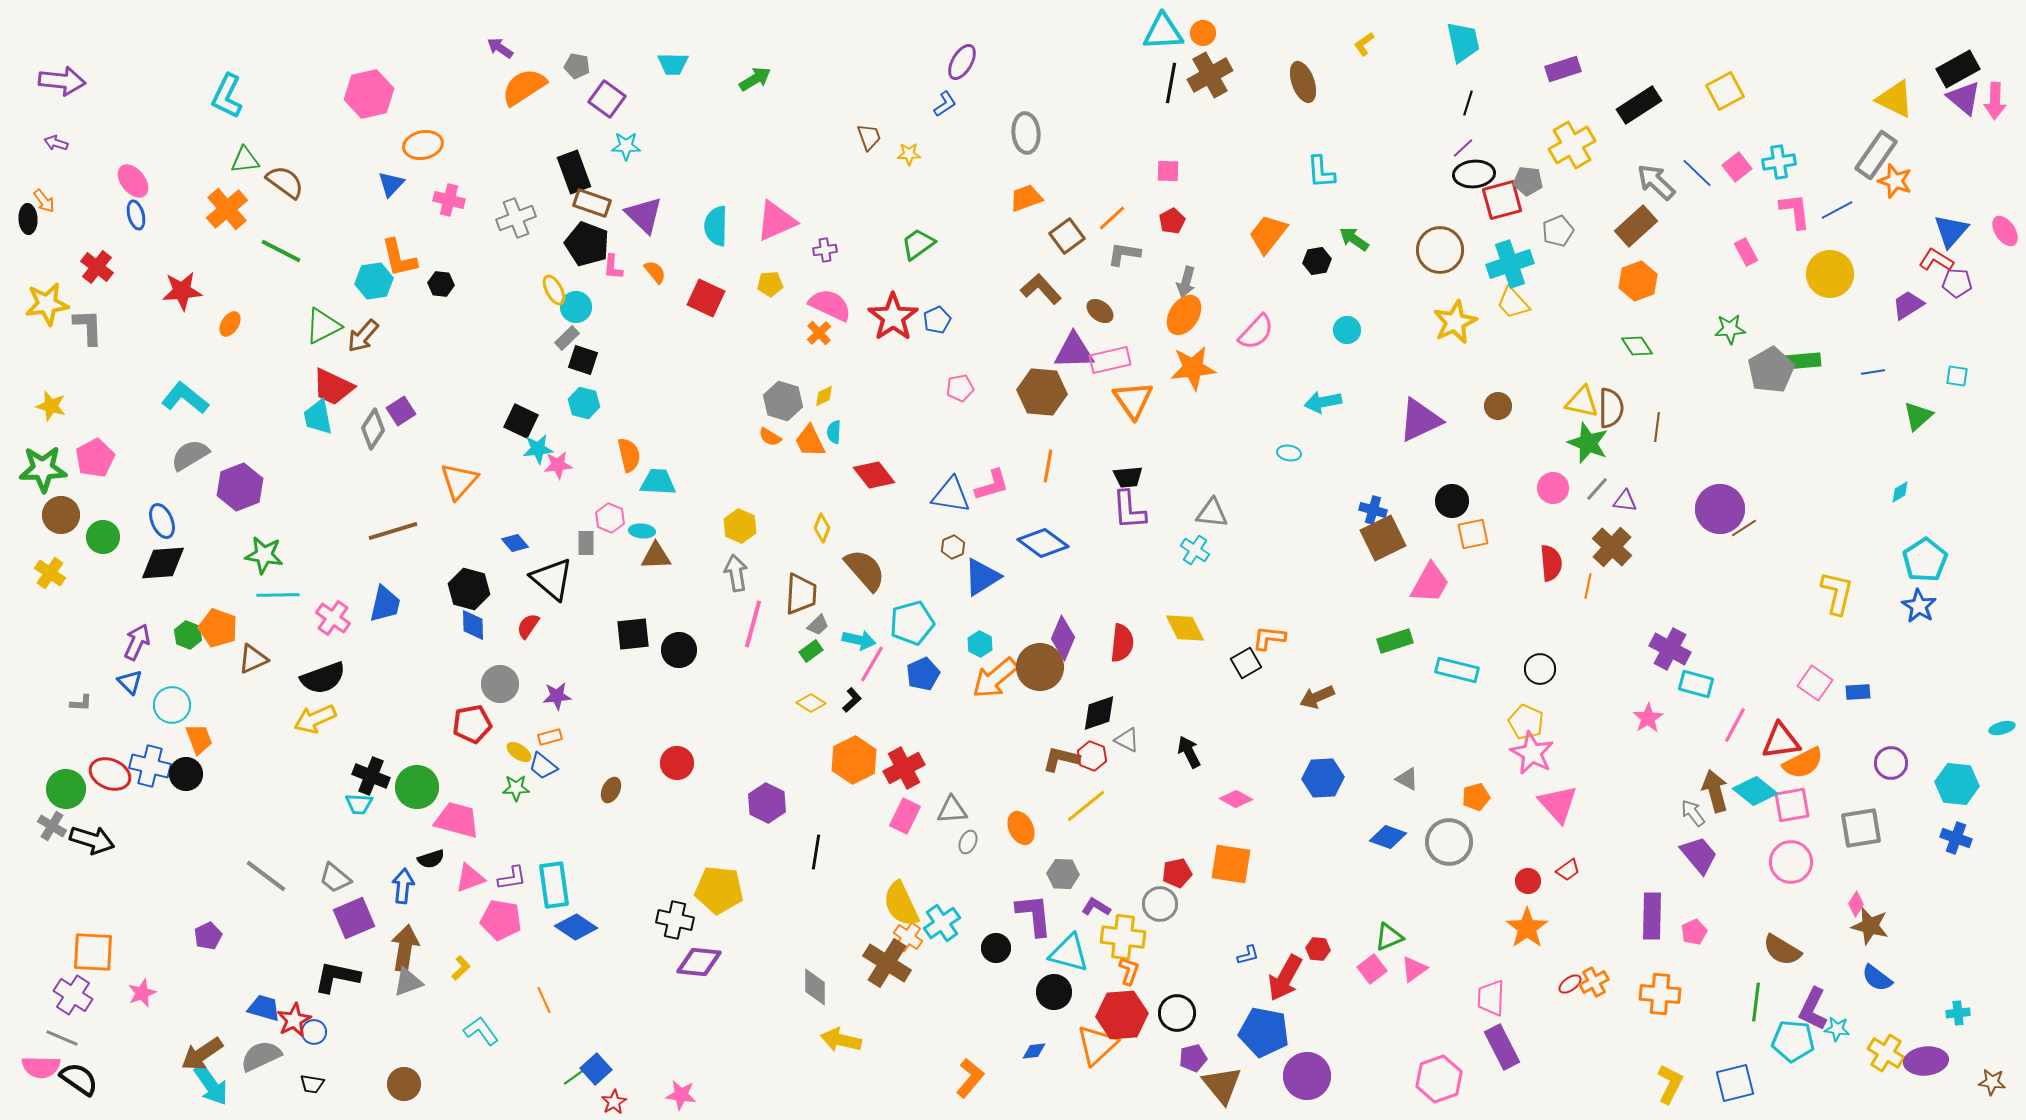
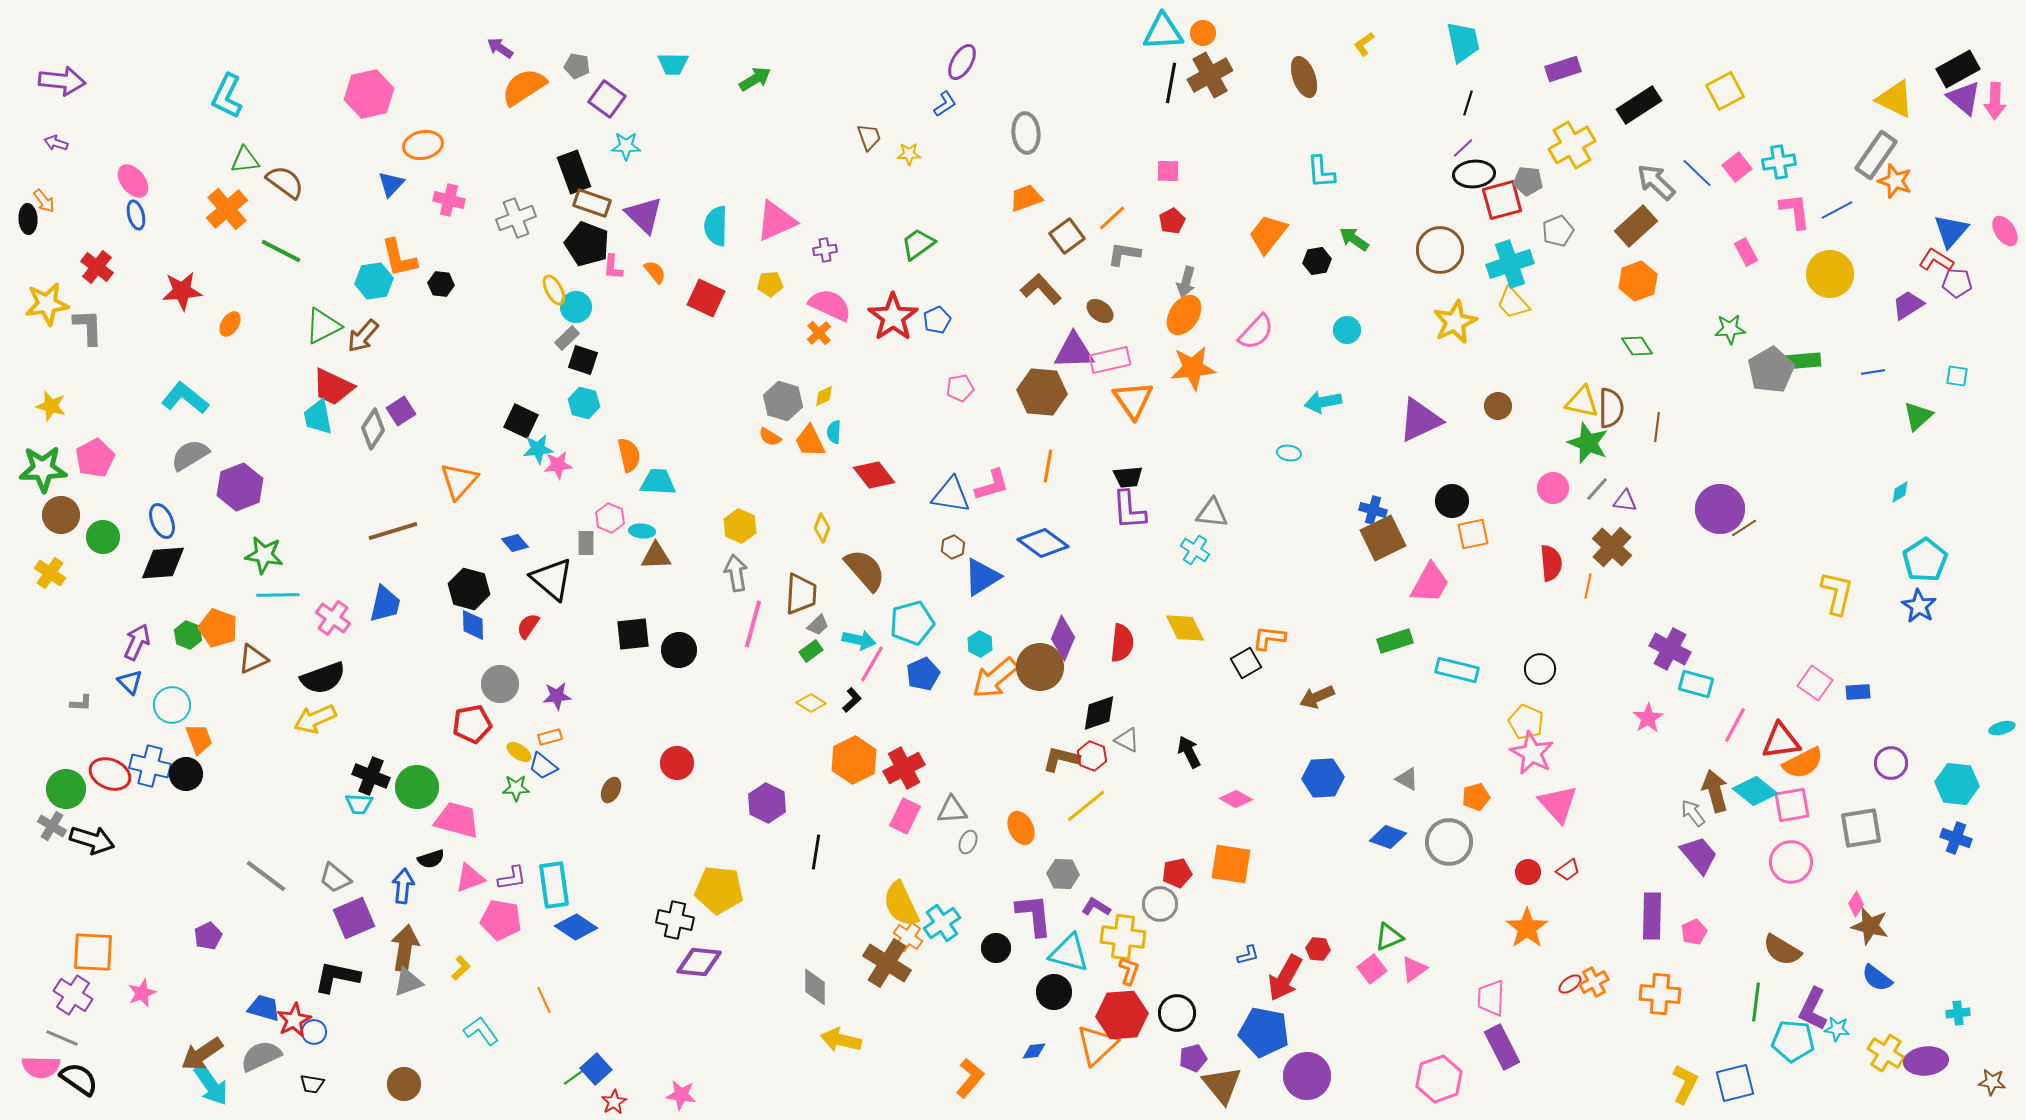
brown ellipse at (1303, 82): moved 1 px right, 5 px up
red circle at (1528, 881): moved 9 px up
yellow L-shape at (1670, 1084): moved 15 px right
